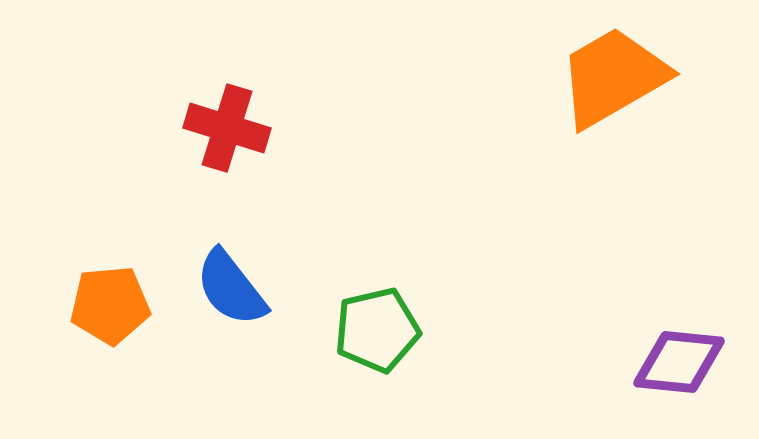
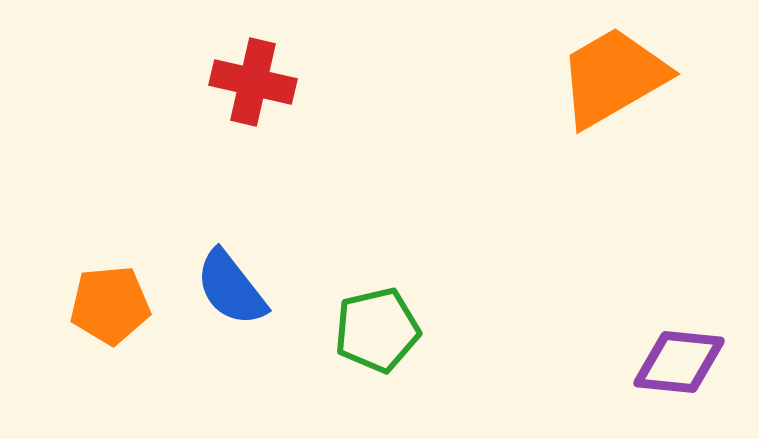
red cross: moved 26 px right, 46 px up; rotated 4 degrees counterclockwise
